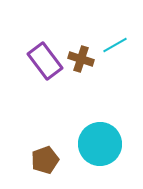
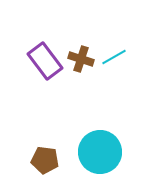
cyan line: moved 1 px left, 12 px down
cyan circle: moved 8 px down
brown pentagon: rotated 28 degrees clockwise
